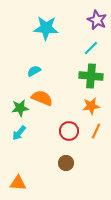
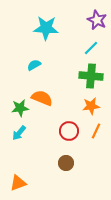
cyan semicircle: moved 6 px up
orange triangle: rotated 24 degrees counterclockwise
